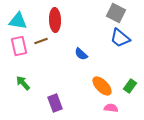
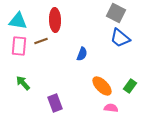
pink rectangle: rotated 18 degrees clockwise
blue semicircle: moved 1 px right; rotated 112 degrees counterclockwise
